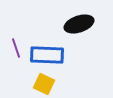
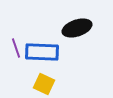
black ellipse: moved 2 px left, 4 px down
blue rectangle: moved 5 px left, 3 px up
